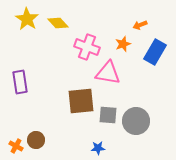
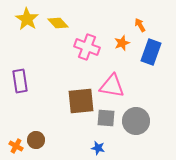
orange arrow: rotated 80 degrees clockwise
orange star: moved 1 px left, 1 px up
blue rectangle: moved 4 px left; rotated 10 degrees counterclockwise
pink triangle: moved 4 px right, 13 px down
purple rectangle: moved 1 px up
gray square: moved 2 px left, 3 px down
blue star: rotated 16 degrees clockwise
